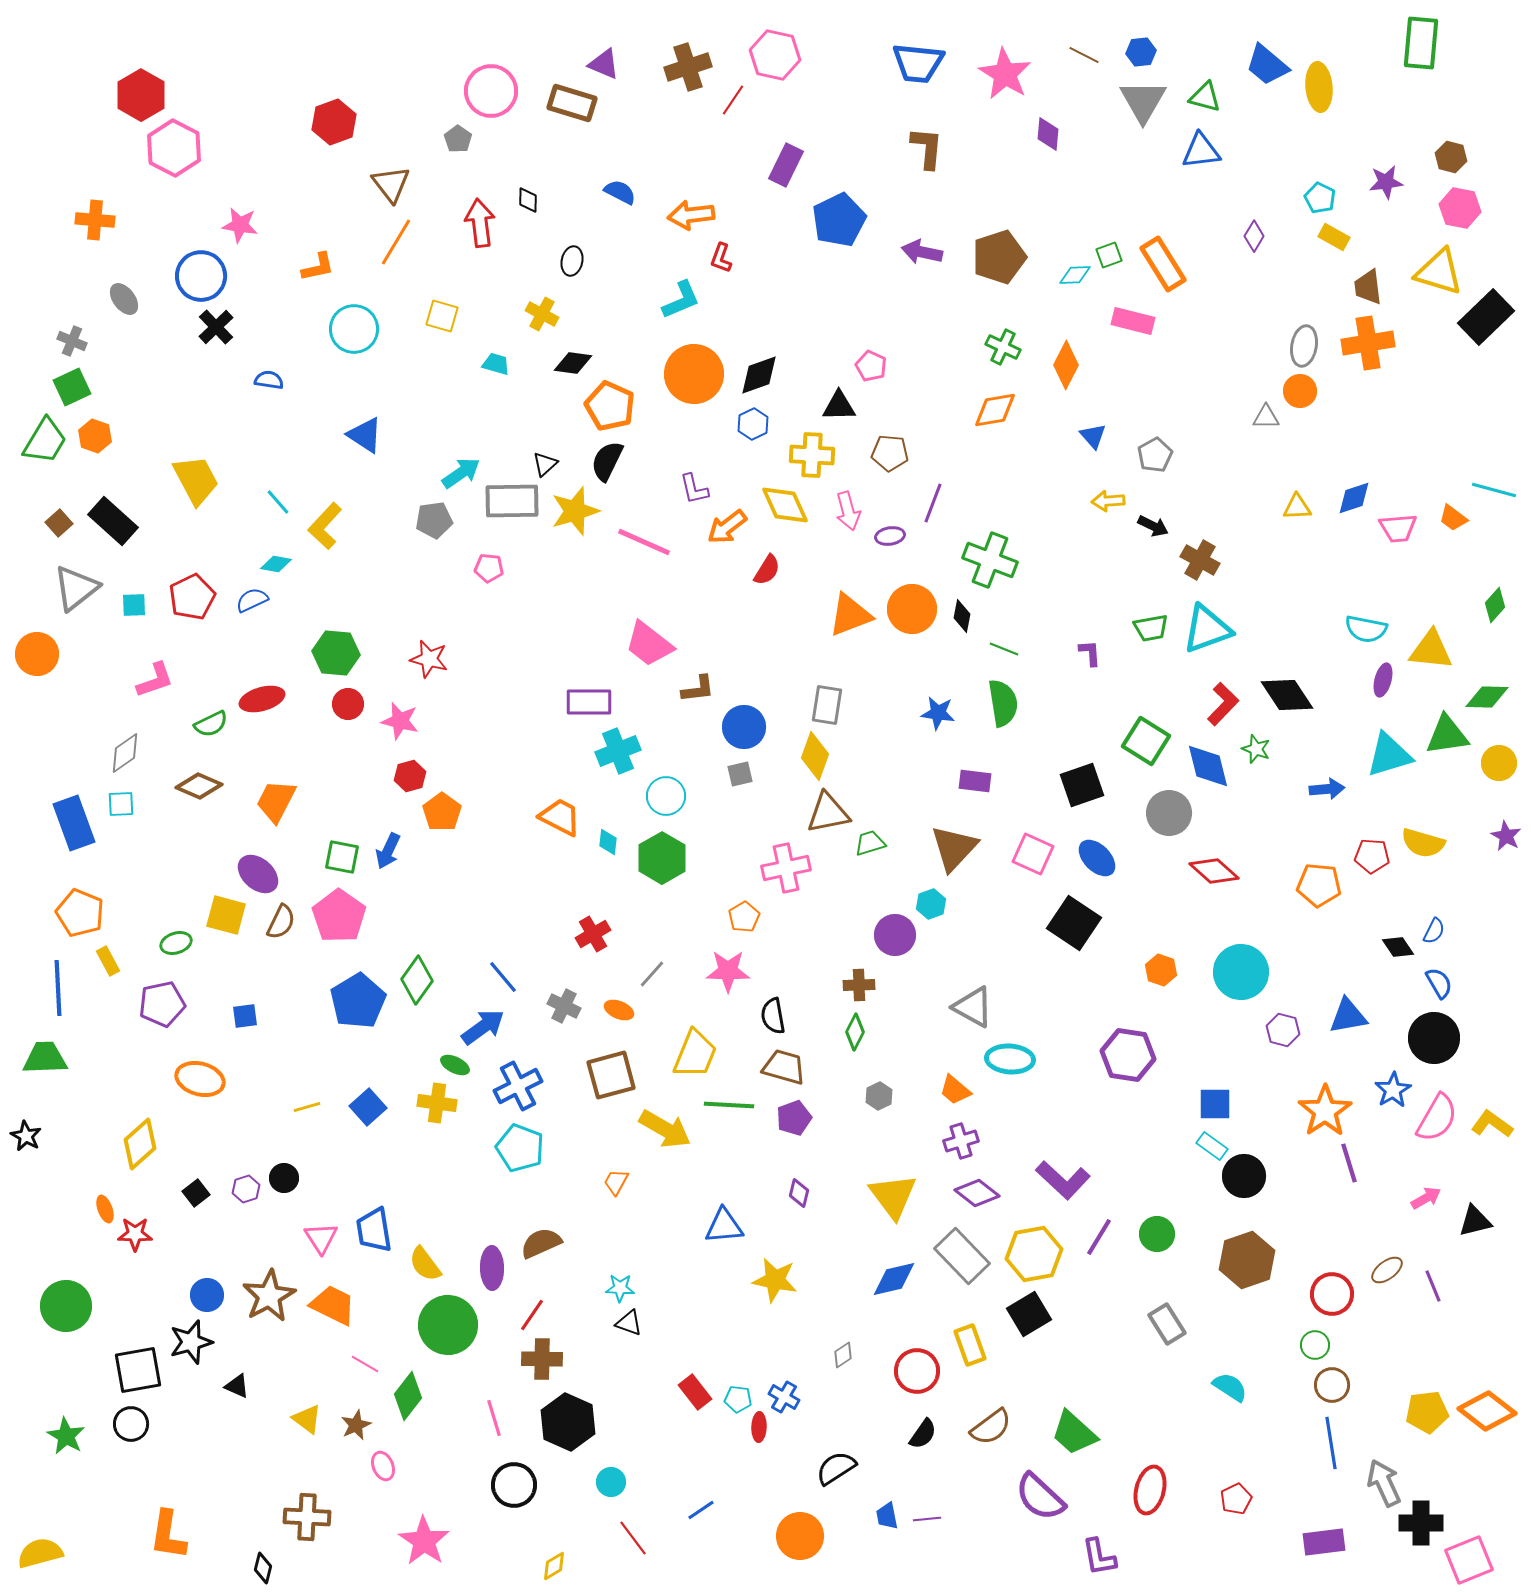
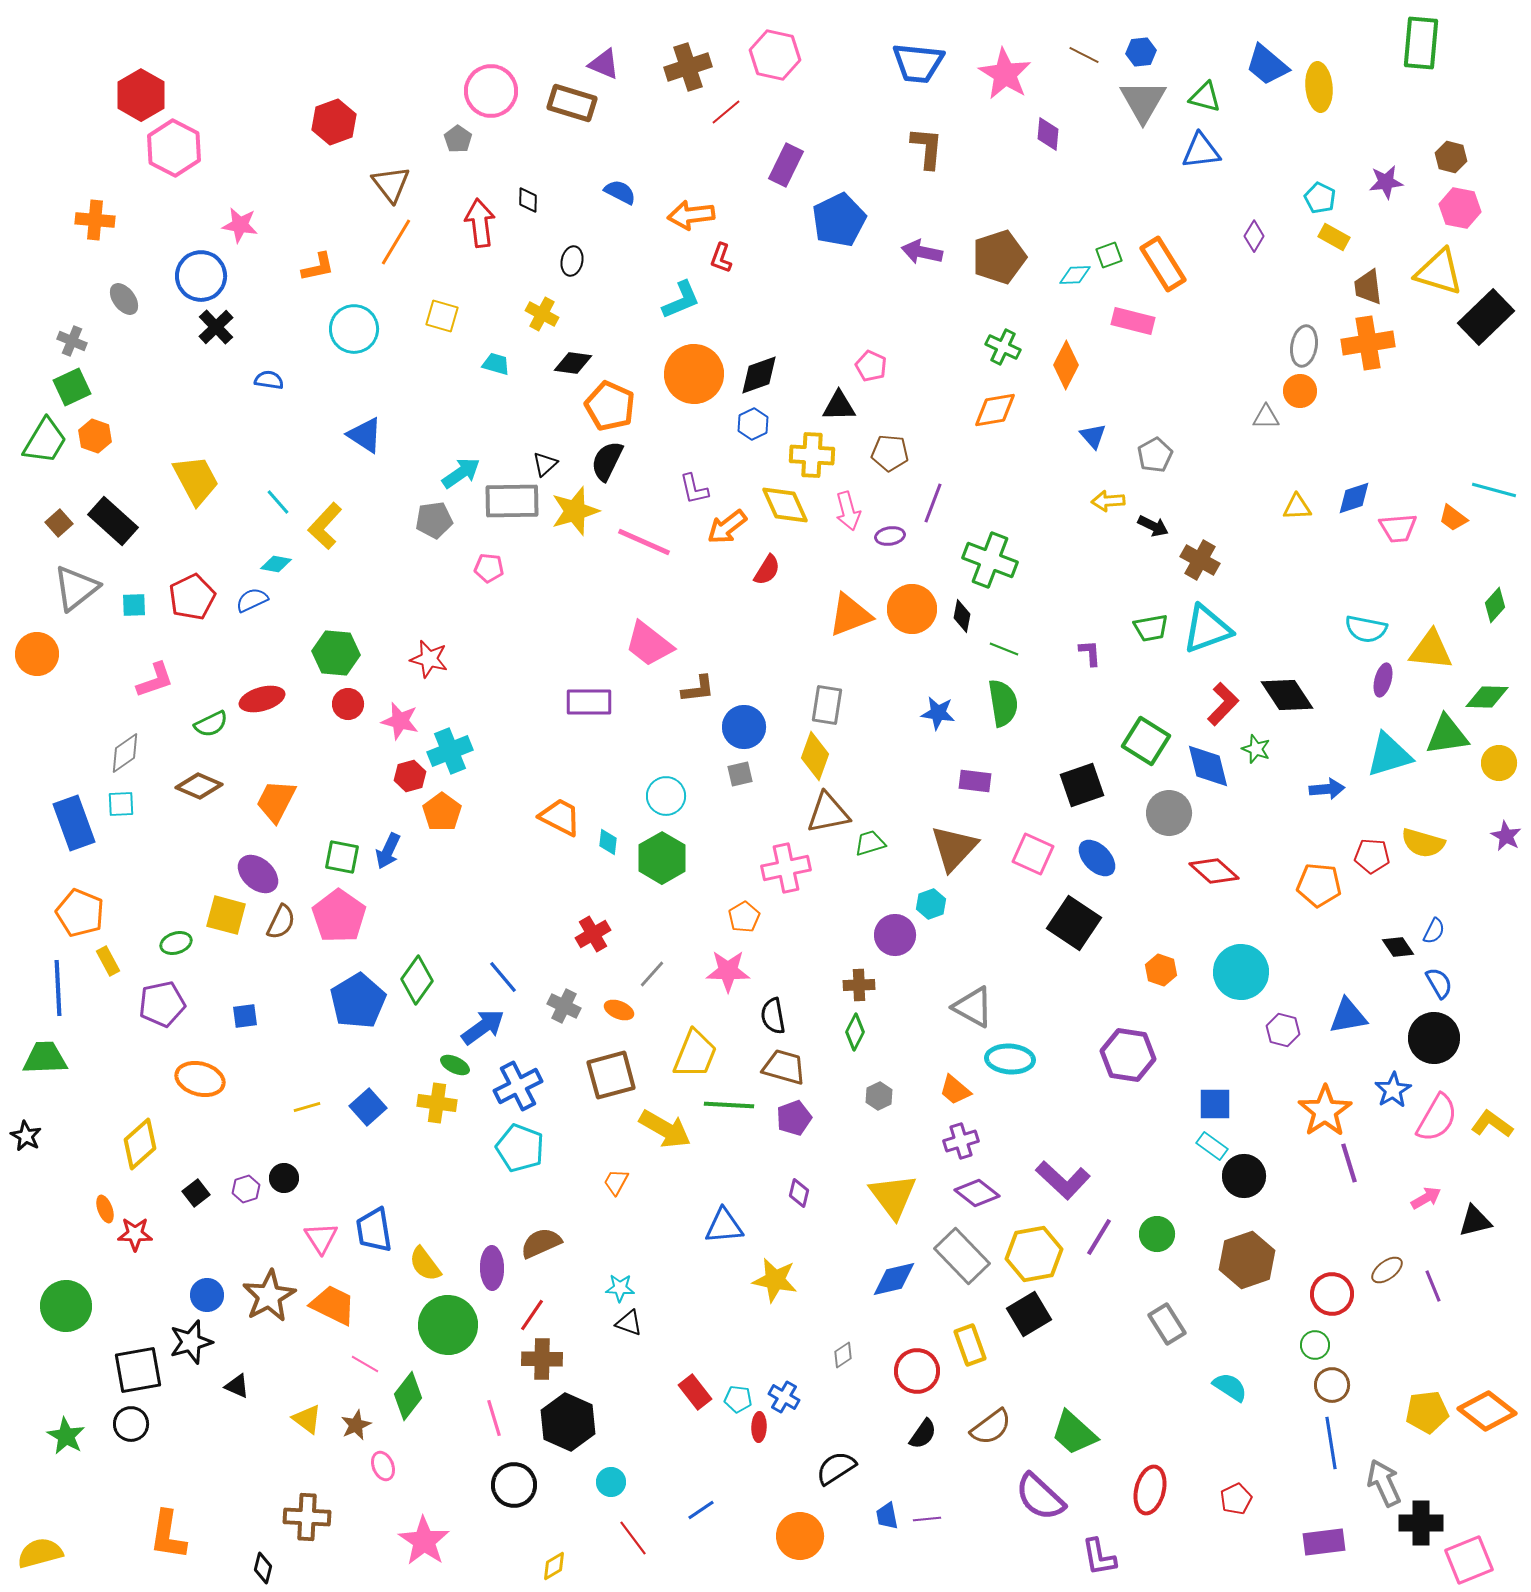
red line at (733, 100): moved 7 px left, 12 px down; rotated 16 degrees clockwise
cyan cross at (618, 751): moved 168 px left
